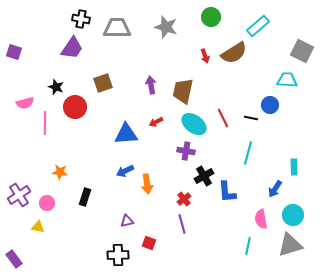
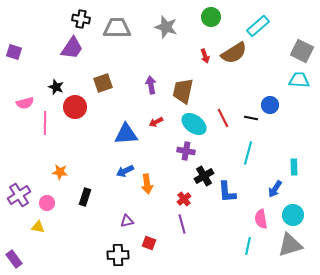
cyan trapezoid at (287, 80): moved 12 px right
